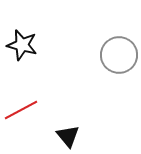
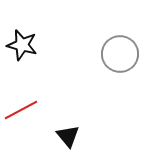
gray circle: moved 1 px right, 1 px up
